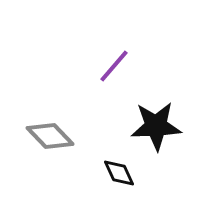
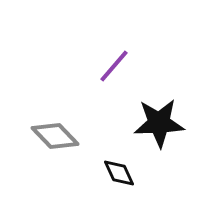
black star: moved 3 px right, 3 px up
gray diamond: moved 5 px right
